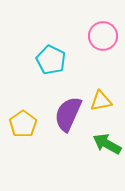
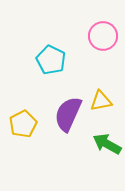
yellow pentagon: rotated 8 degrees clockwise
